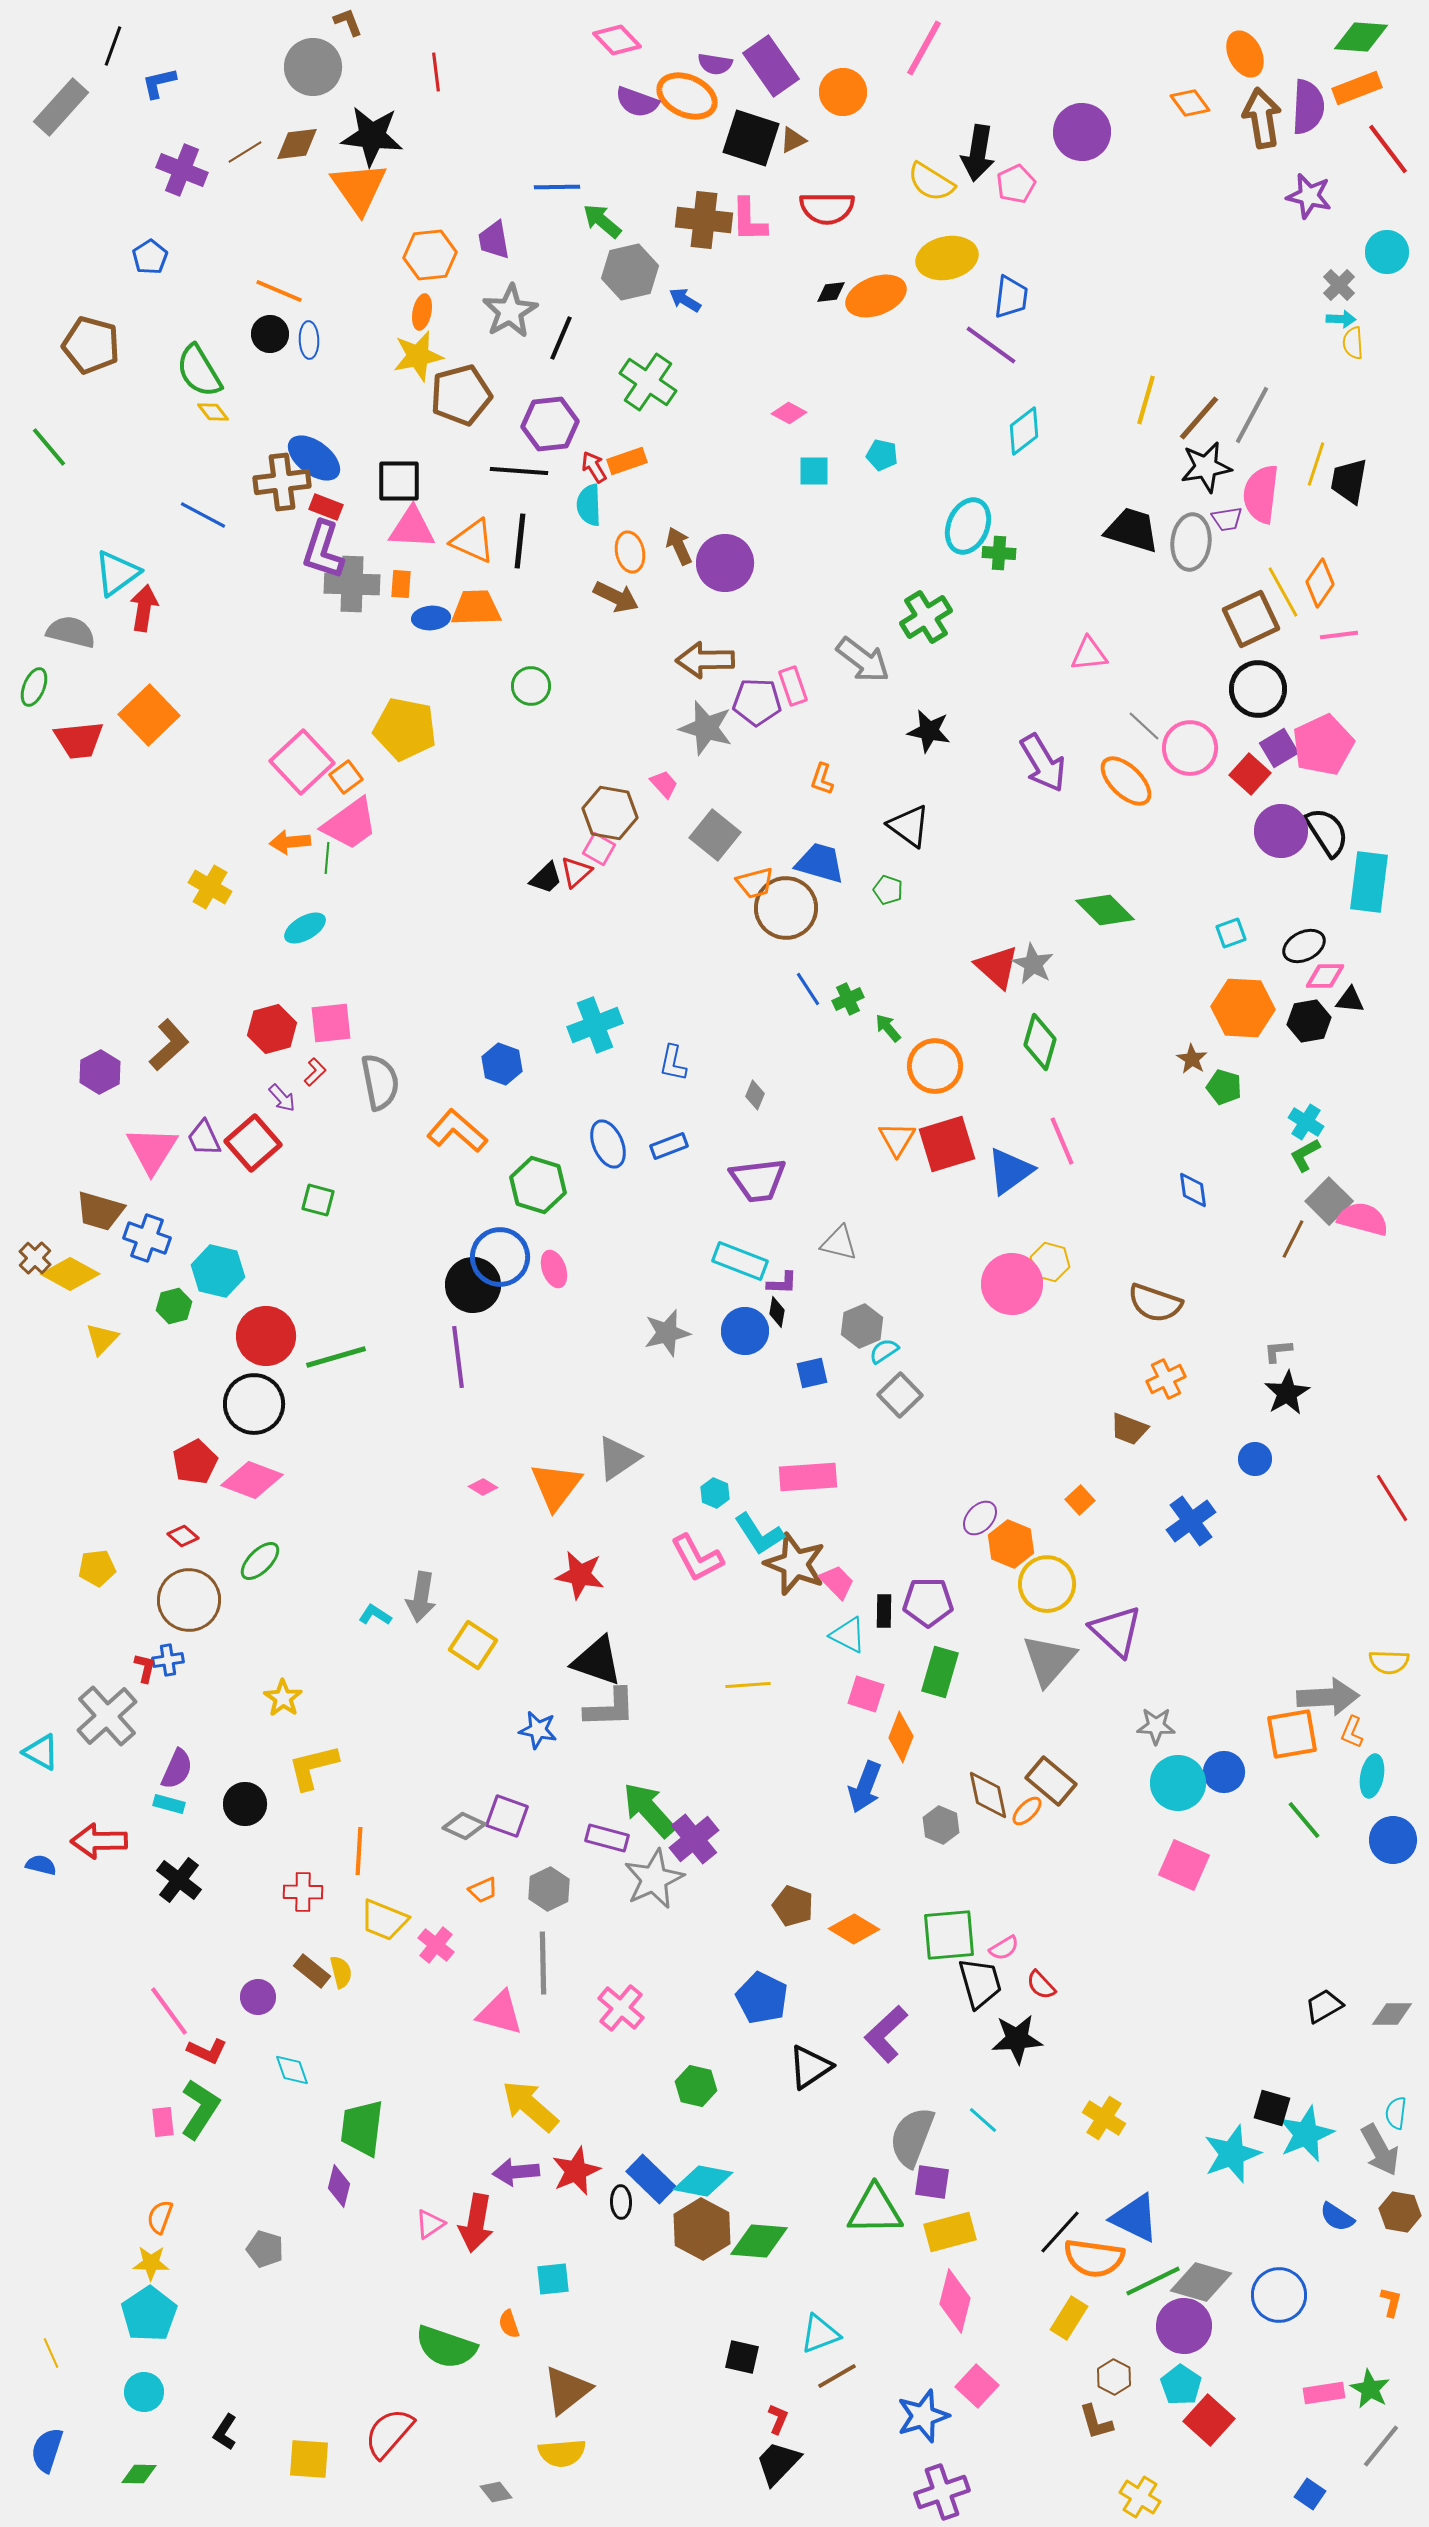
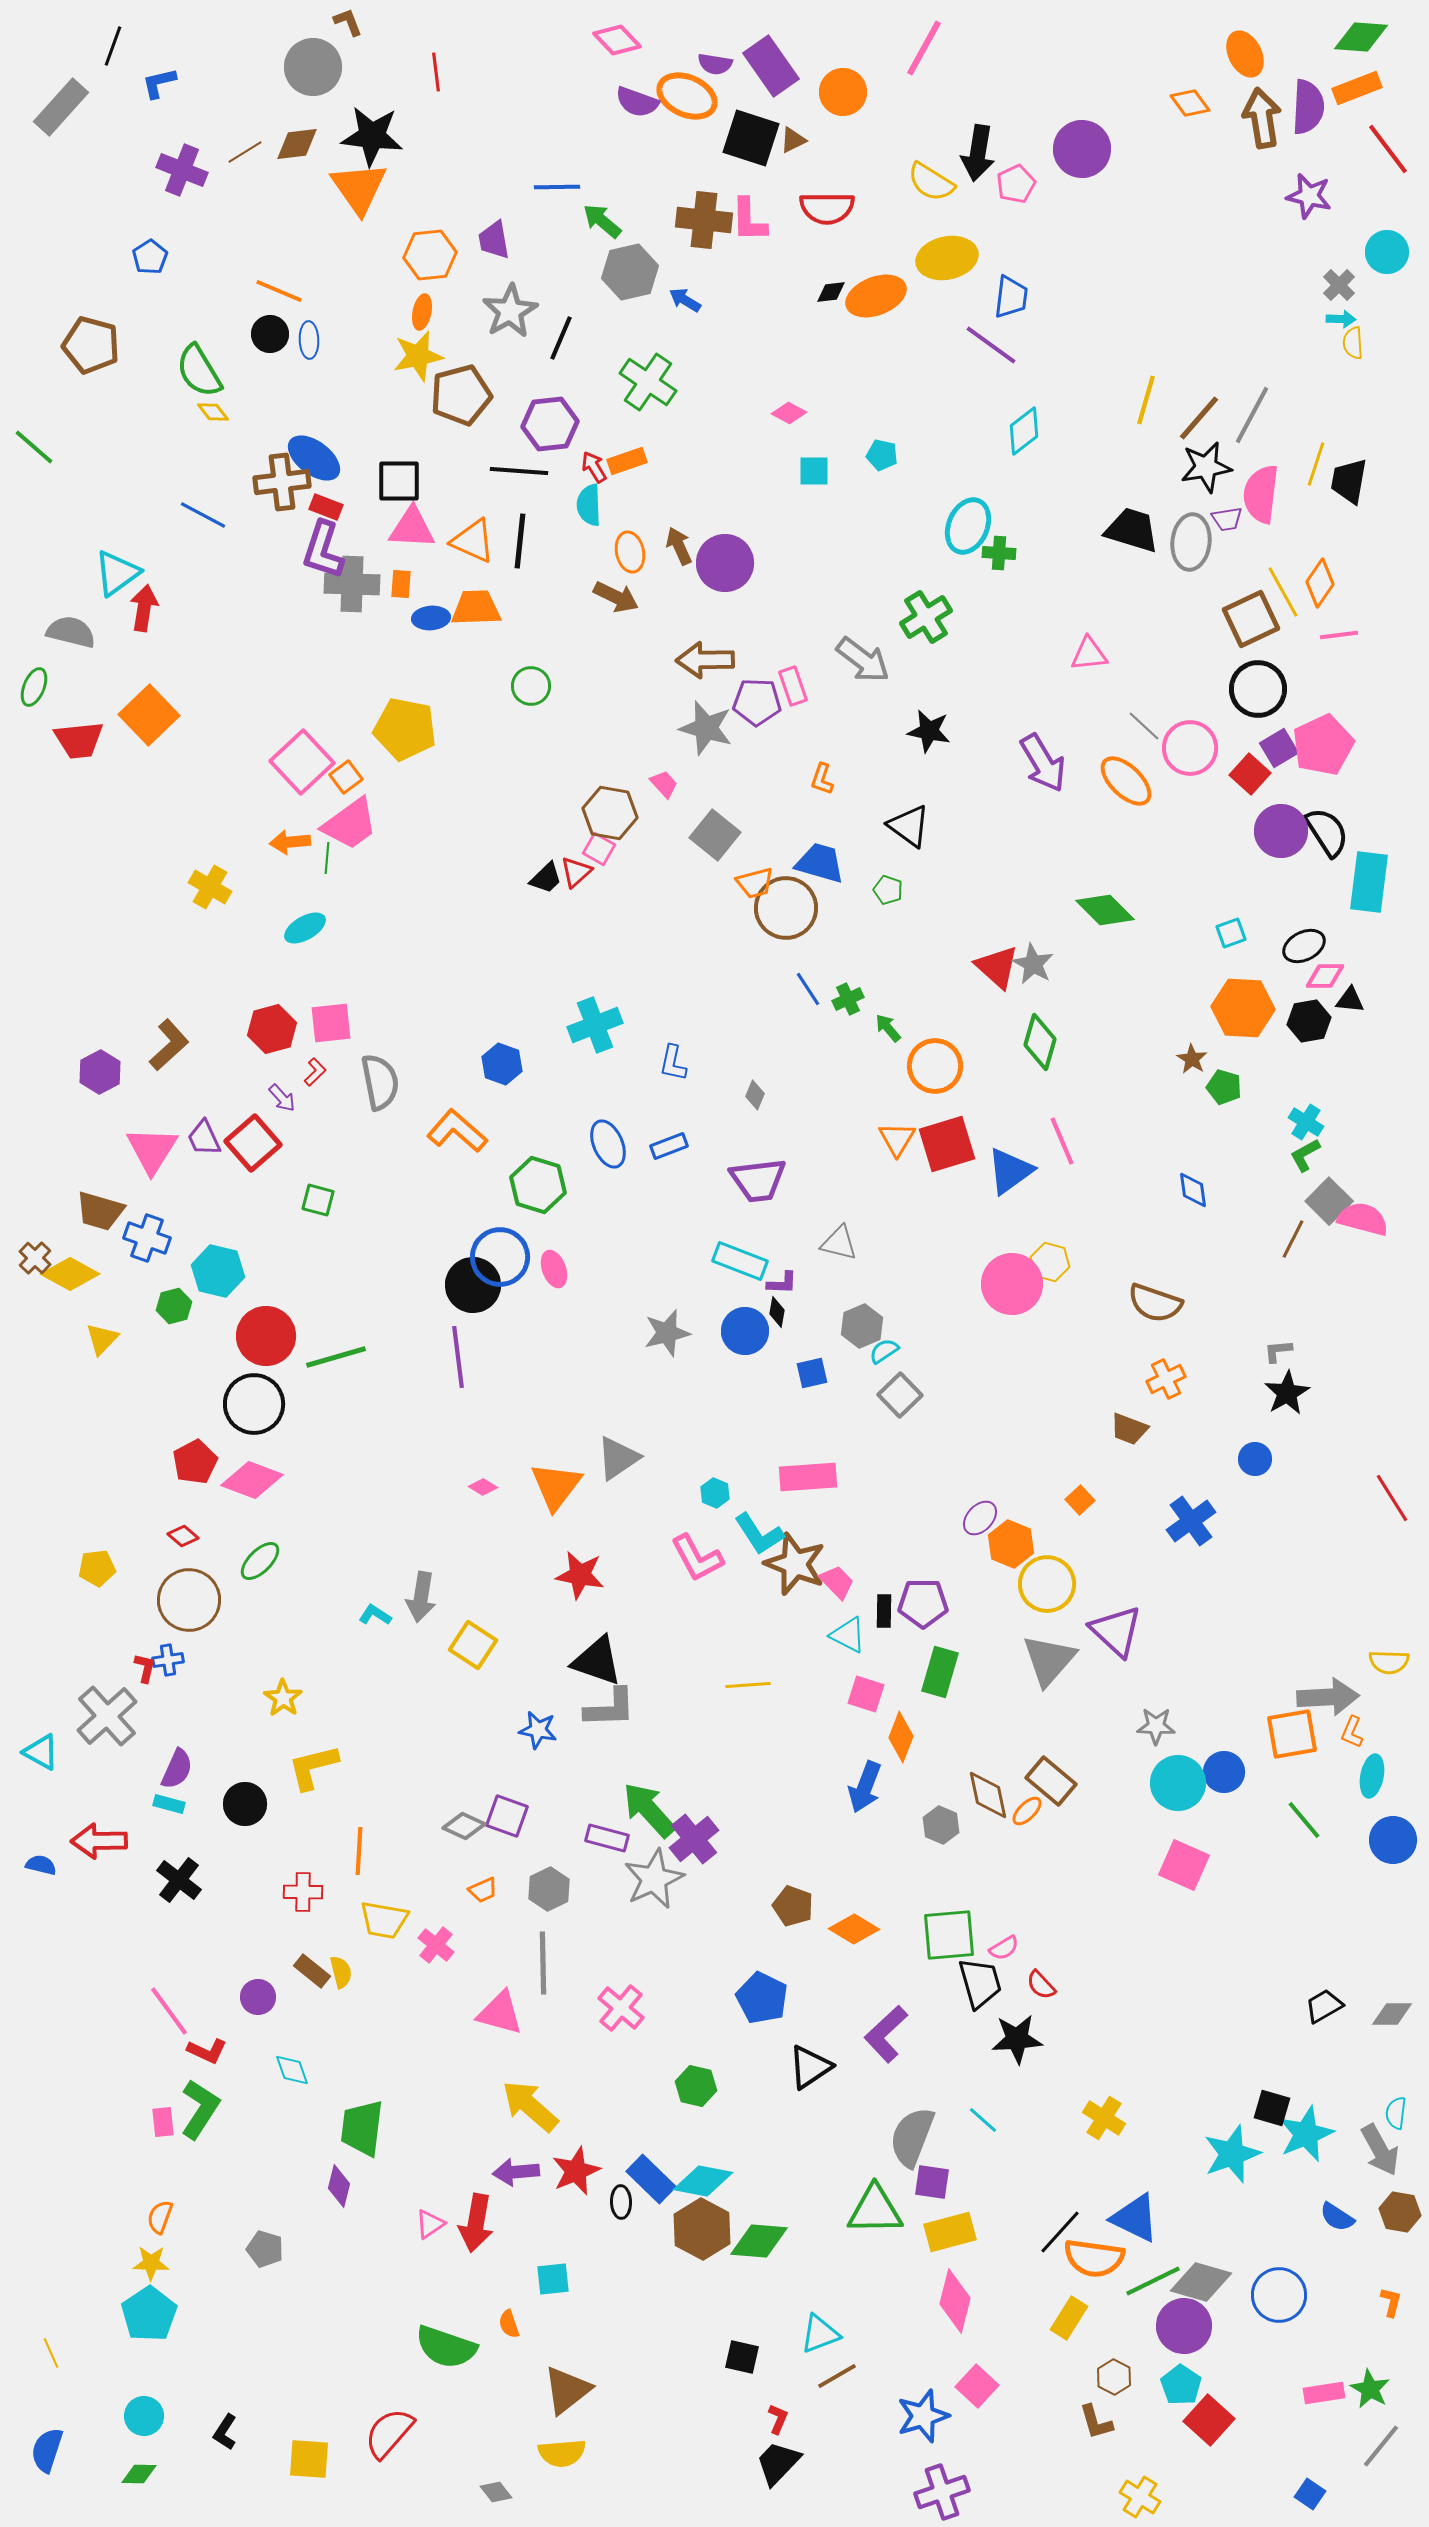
purple circle at (1082, 132): moved 17 px down
green line at (49, 447): moved 15 px left; rotated 9 degrees counterclockwise
purple pentagon at (928, 1602): moved 5 px left, 1 px down
yellow trapezoid at (384, 1920): rotated 12 degrees counterclockwise
cyan circle at (144, 2392): moved 24 px down
